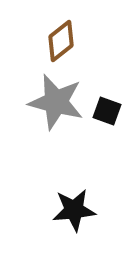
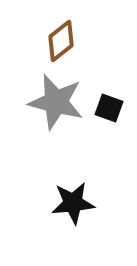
black square: moved 2 px right, 3 px up
black star: moved 1 px left, 7 px up
